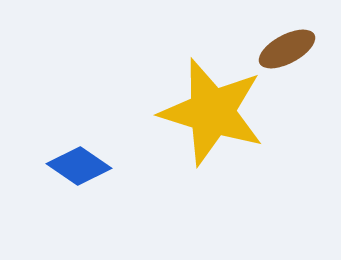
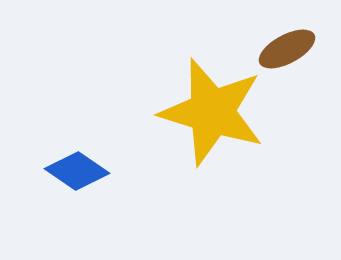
blue diamond: moved 2 px left, 5 px down
